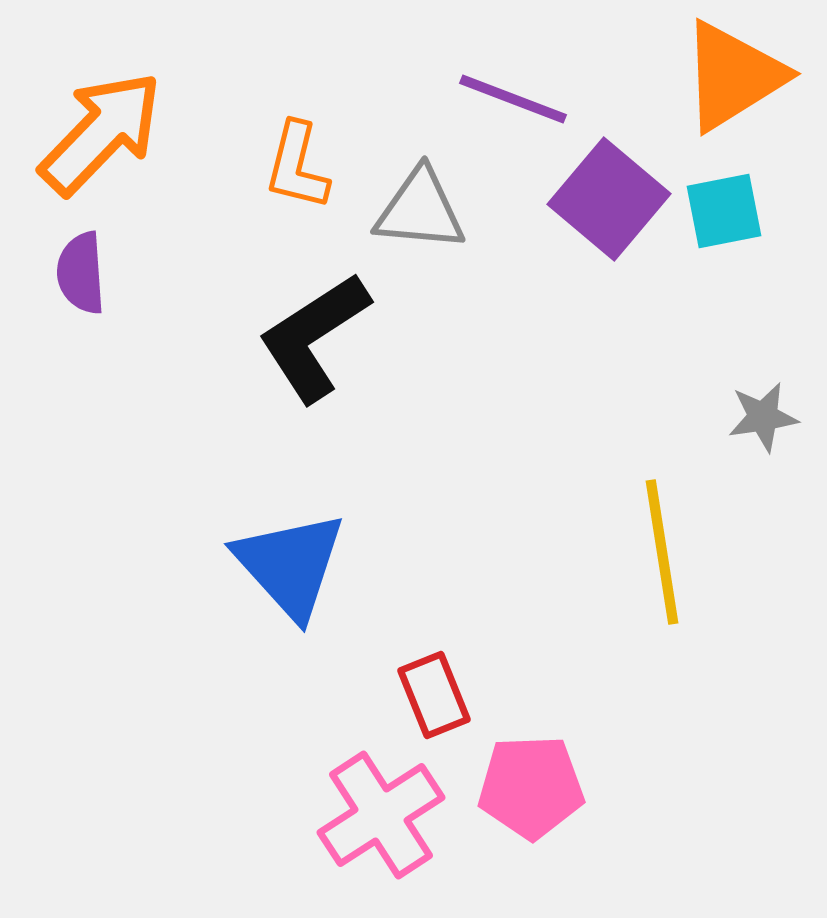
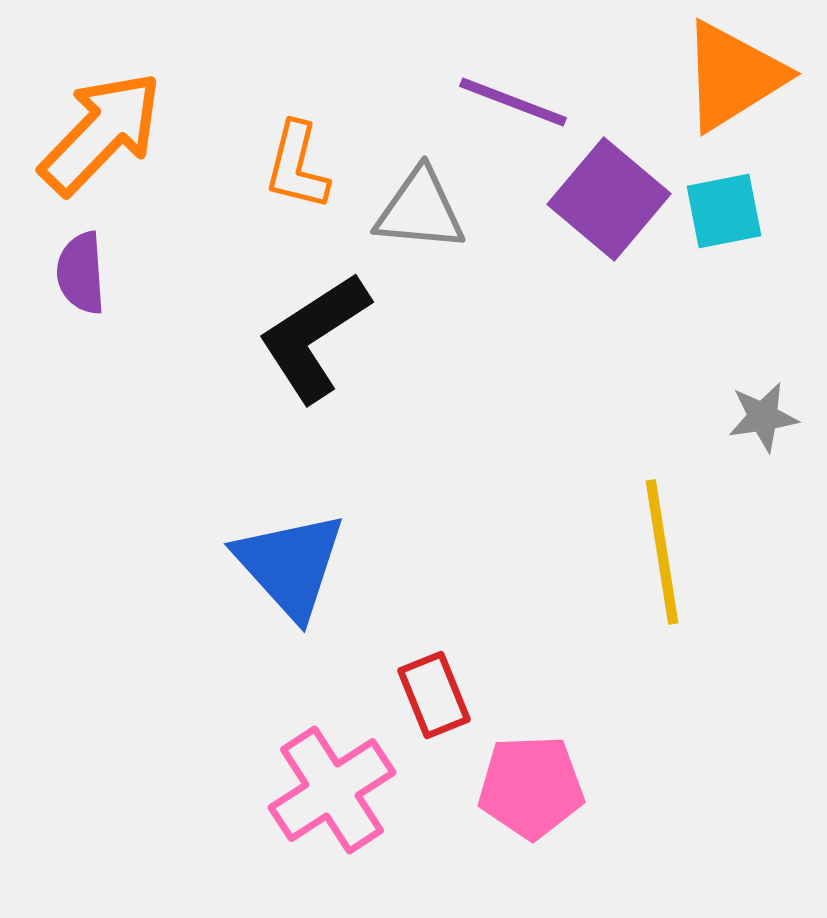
purple line: moved 3 px down
pink cross: moved 49 px left, 25 px up
